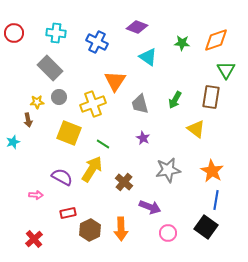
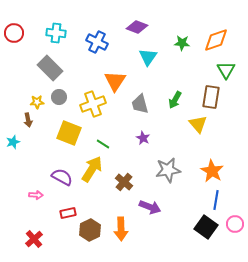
cyan triangle: rotated 30 degrees clockwise
yellow triangle: moved 2 px right, 5 px up; rotated 12 degrees clockwise
pink circle: moved 67 px right, 9 px up
